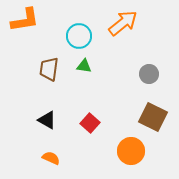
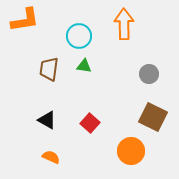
orange arrow: moved 1 px right, 1 px down; rotated 52 degrees counterclockwise
orange semicircle: moved 1 px up
